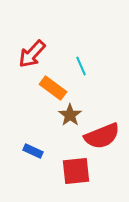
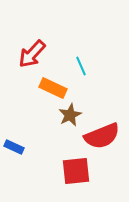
orange rectangle: rotated 12 degrees counterclockwise
brown star: rotated 10 degrees clockwise
blue rectangle: moved 19 px left, 4 px up
